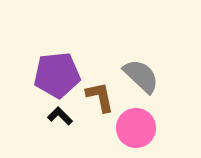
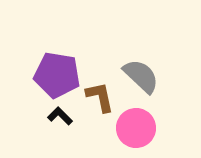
purple pentagon: rotated 15 degrees clockwise
